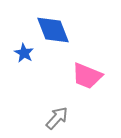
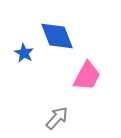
blue diamond: moved 4 px right, 6 px down
pink trapezoid: rotated 84 degrees counterclockwise
